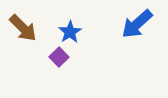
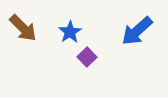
blue arrow: moved 7 px down
purple square: moved 28 px right
